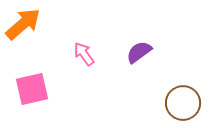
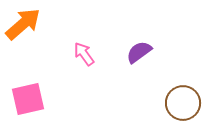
pink square: moved 4 px left, 10 px down
